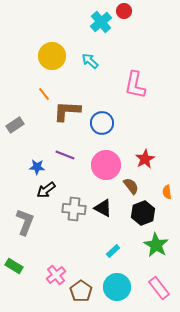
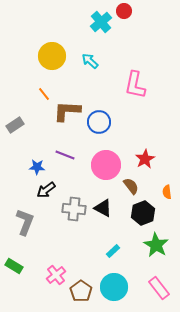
blue circle: moved 3 px left, 1 px up
cyan circle: moved 3 px left
